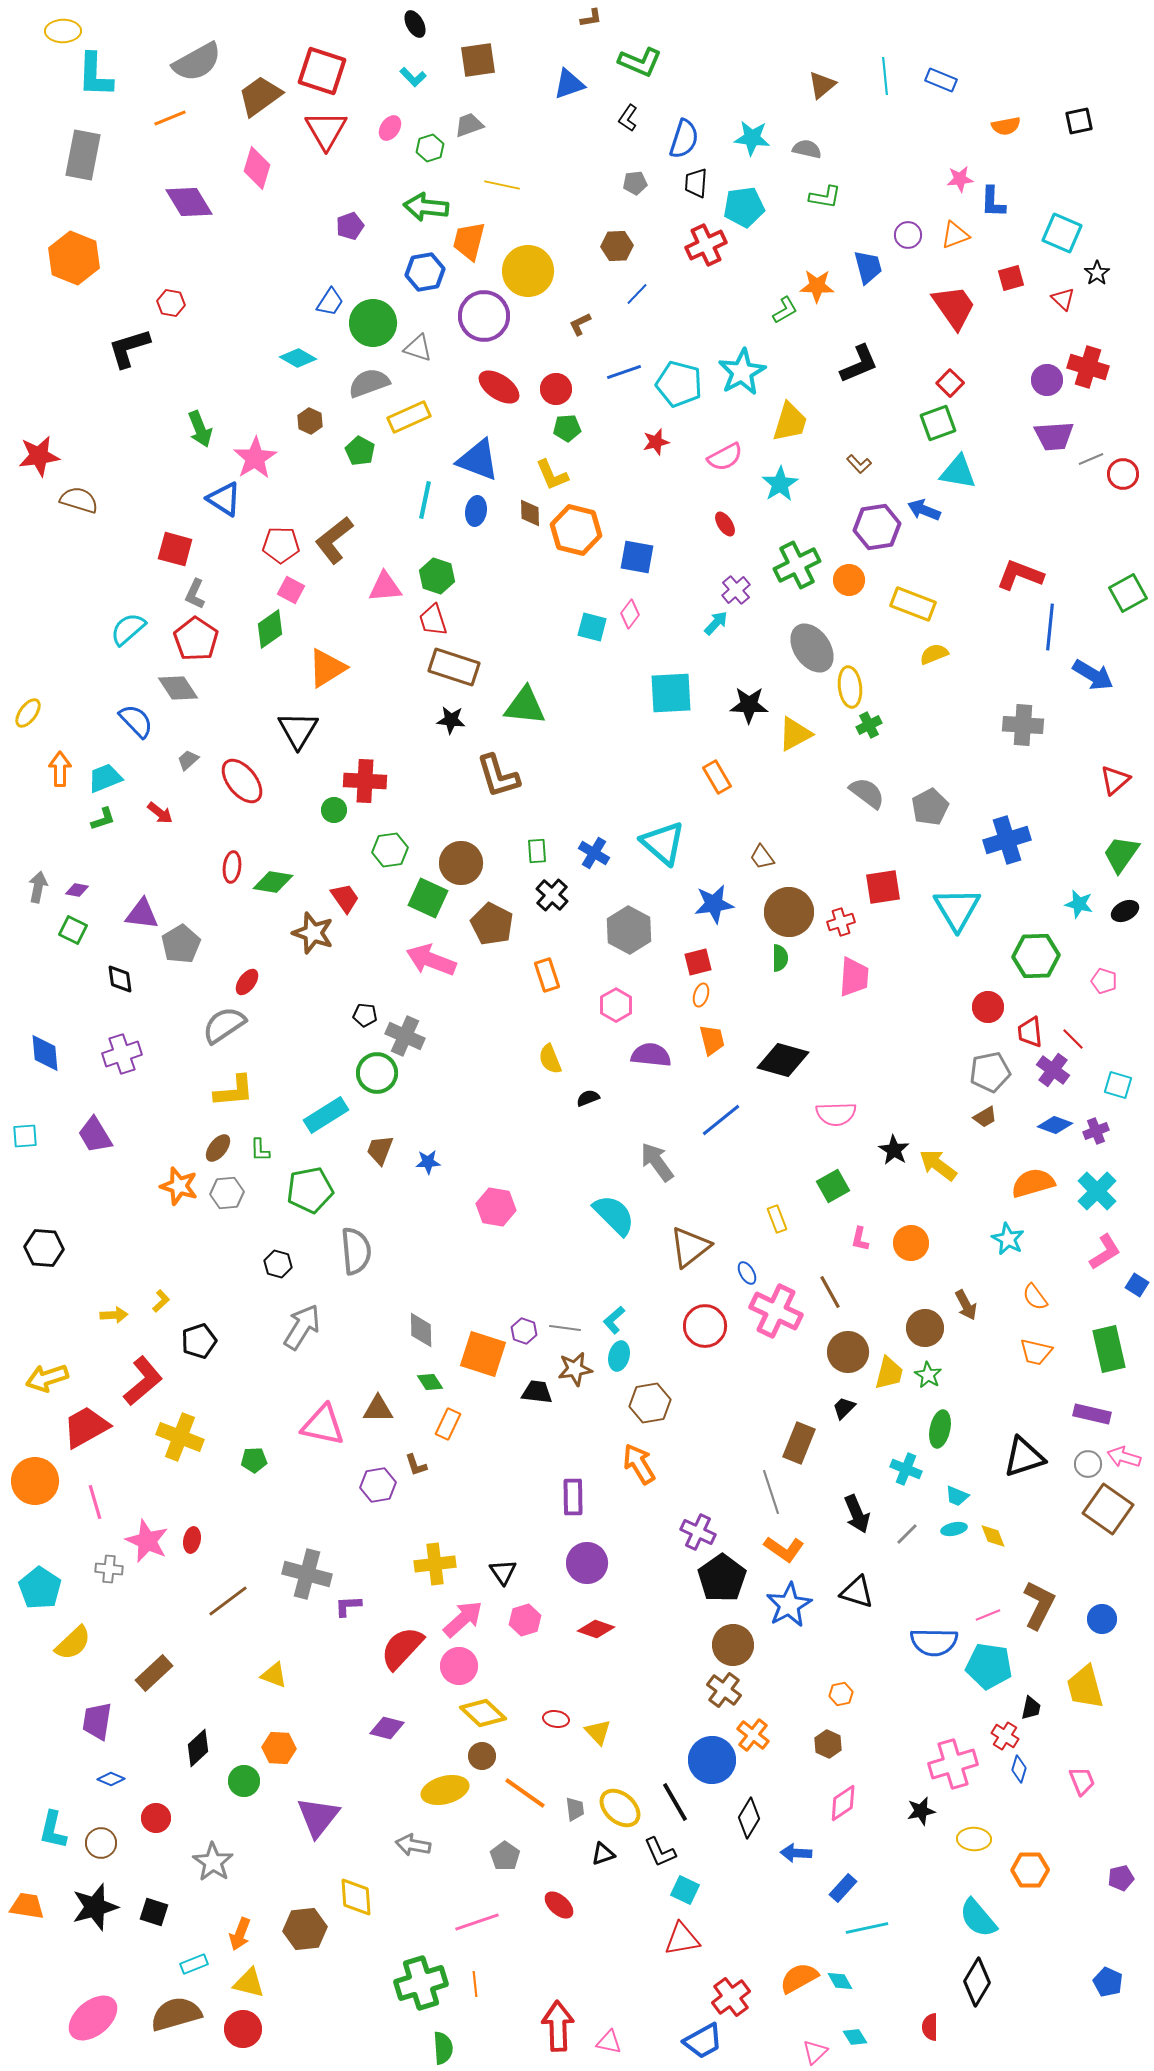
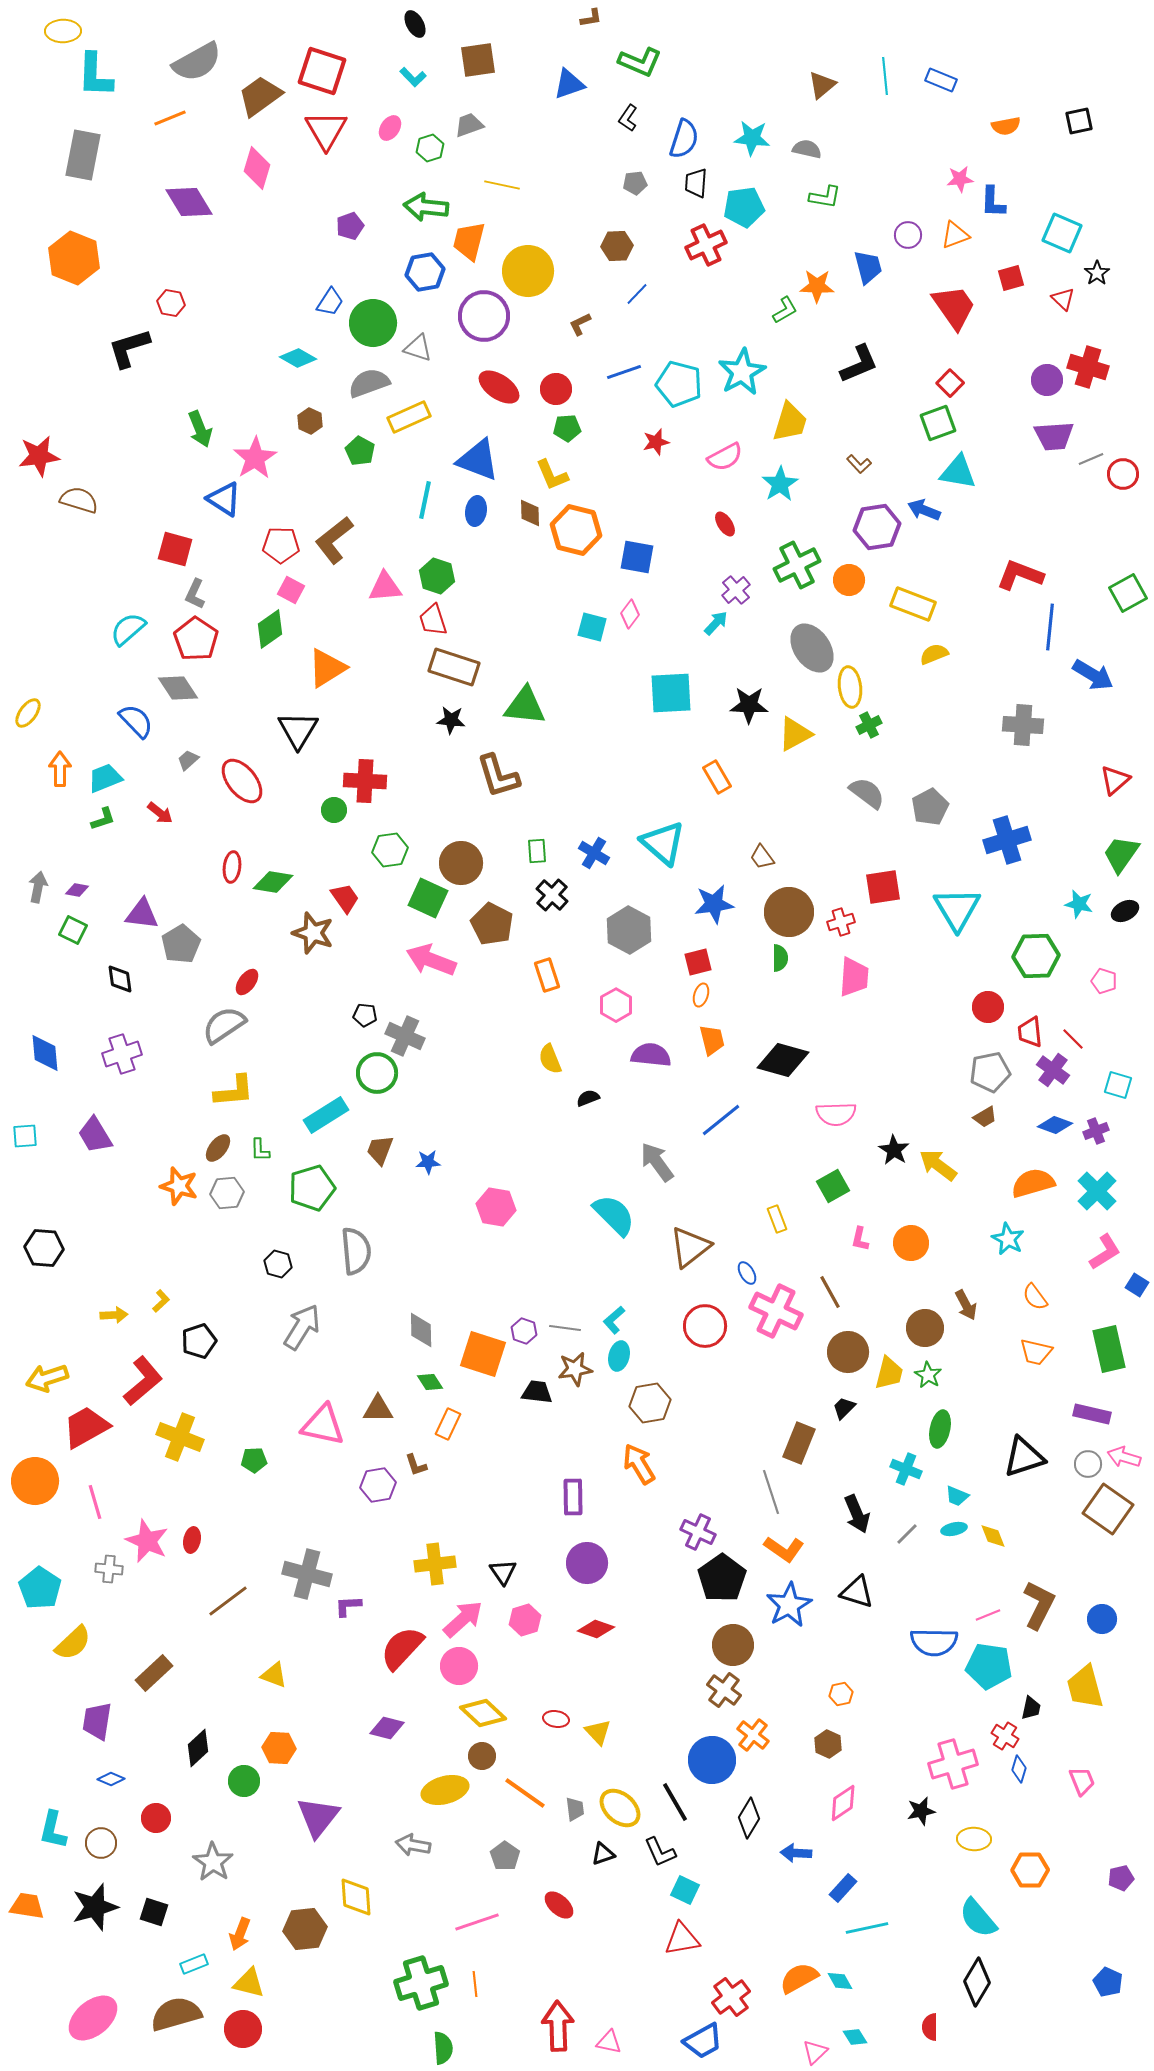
green pentagon at (310, 1190): moved 2 px right, 2 px up; rotated 6 degrees counterclockwise
